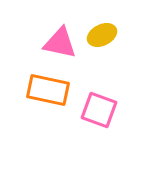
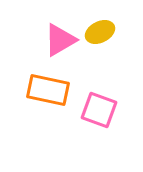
yellow ellipse: moved 2 px left, 3 px up
pink triangle: moved 3 px up; rotated 42 degrees counterclockwise
